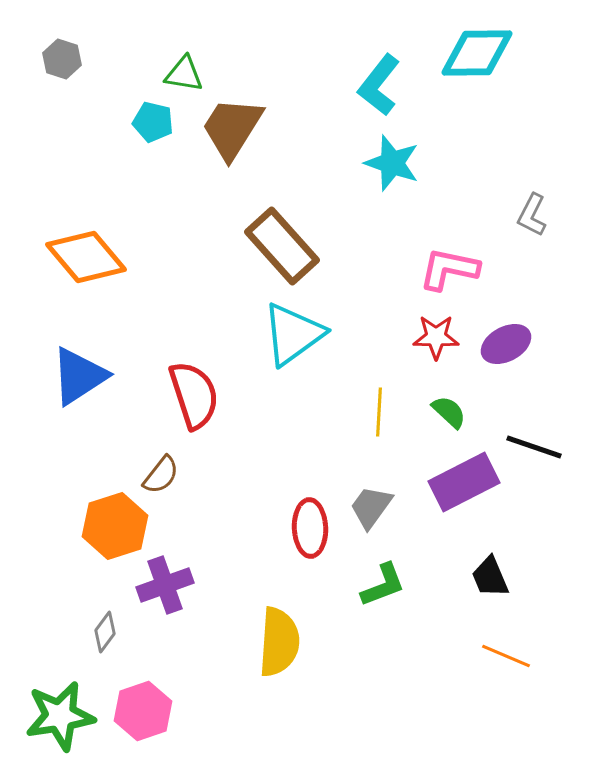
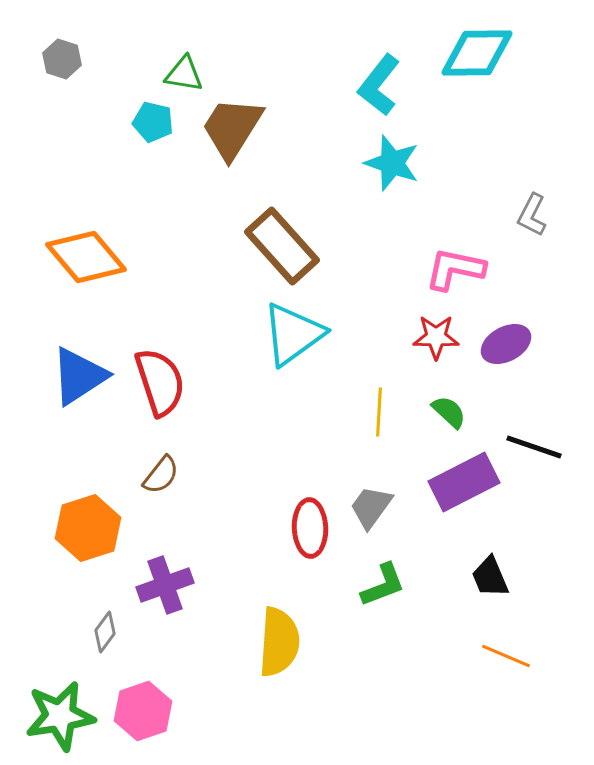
pink L-shape: moved 6 px right
red semicircle: moved 34 px left, 13 px up
orange hexagon: moved 27 px left, 2 px down
